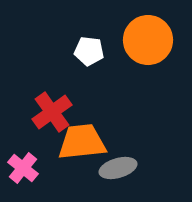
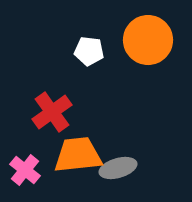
orange trapezoid: moved 4 px left, 13 px down
pink cross: moved 2 px right, 2 px down
